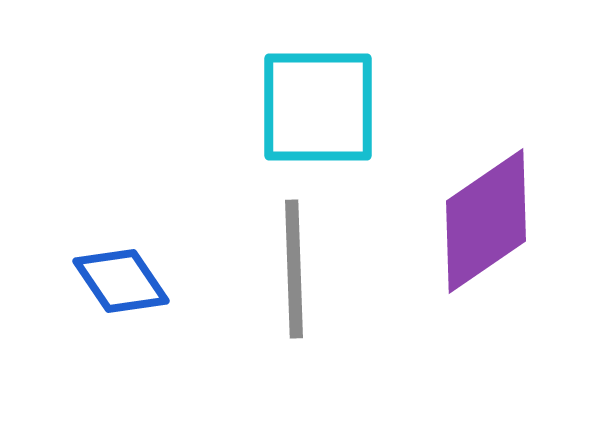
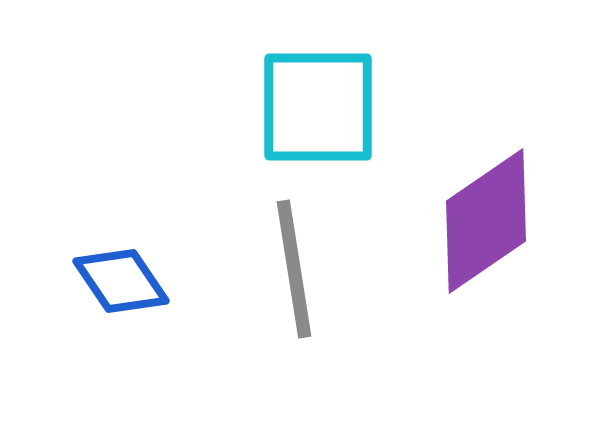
gray line: rotated 7 degrees counterclockwise
